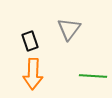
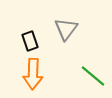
gray triangle: moved 3 px left
green line: rotated 36 degrees clockwise
